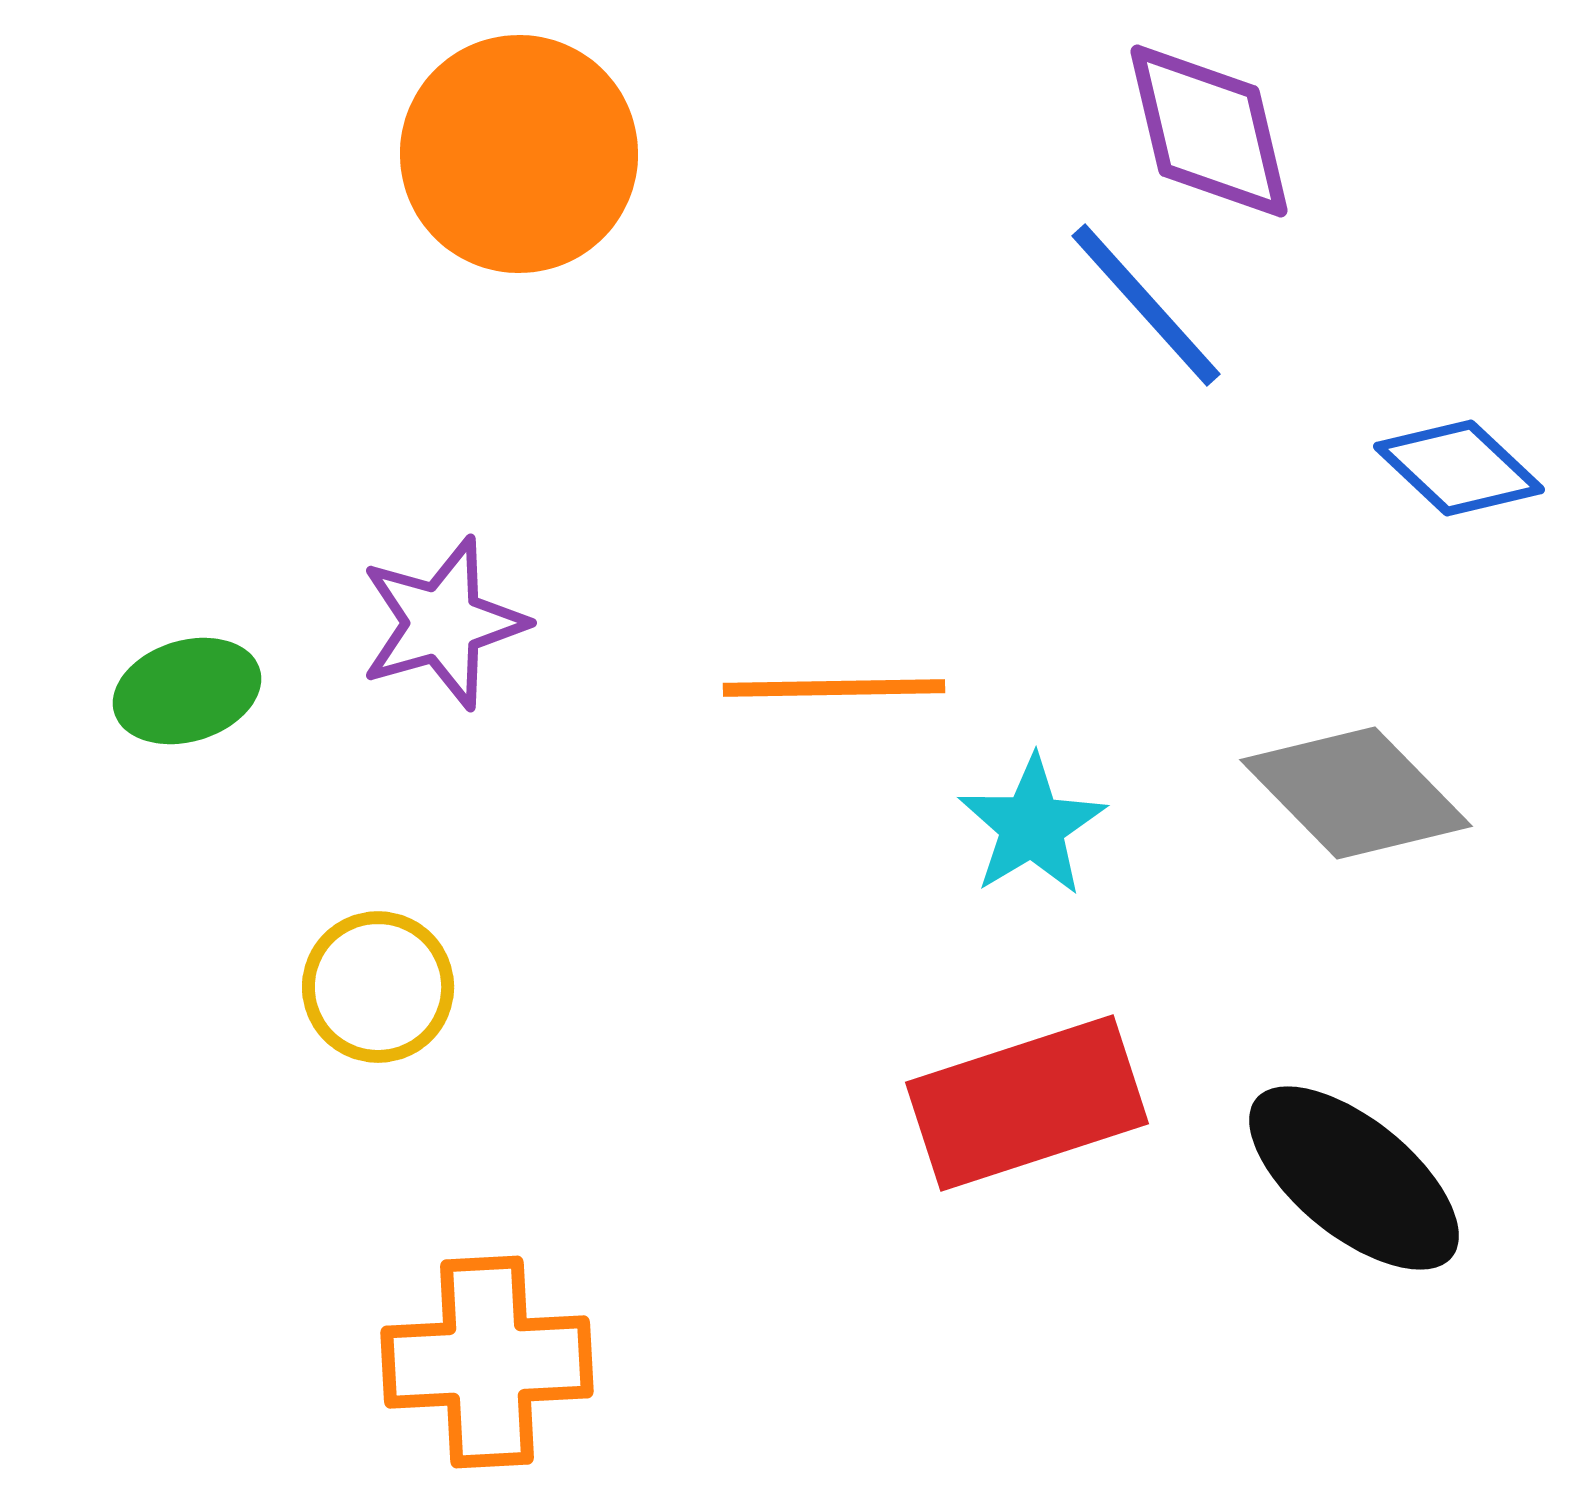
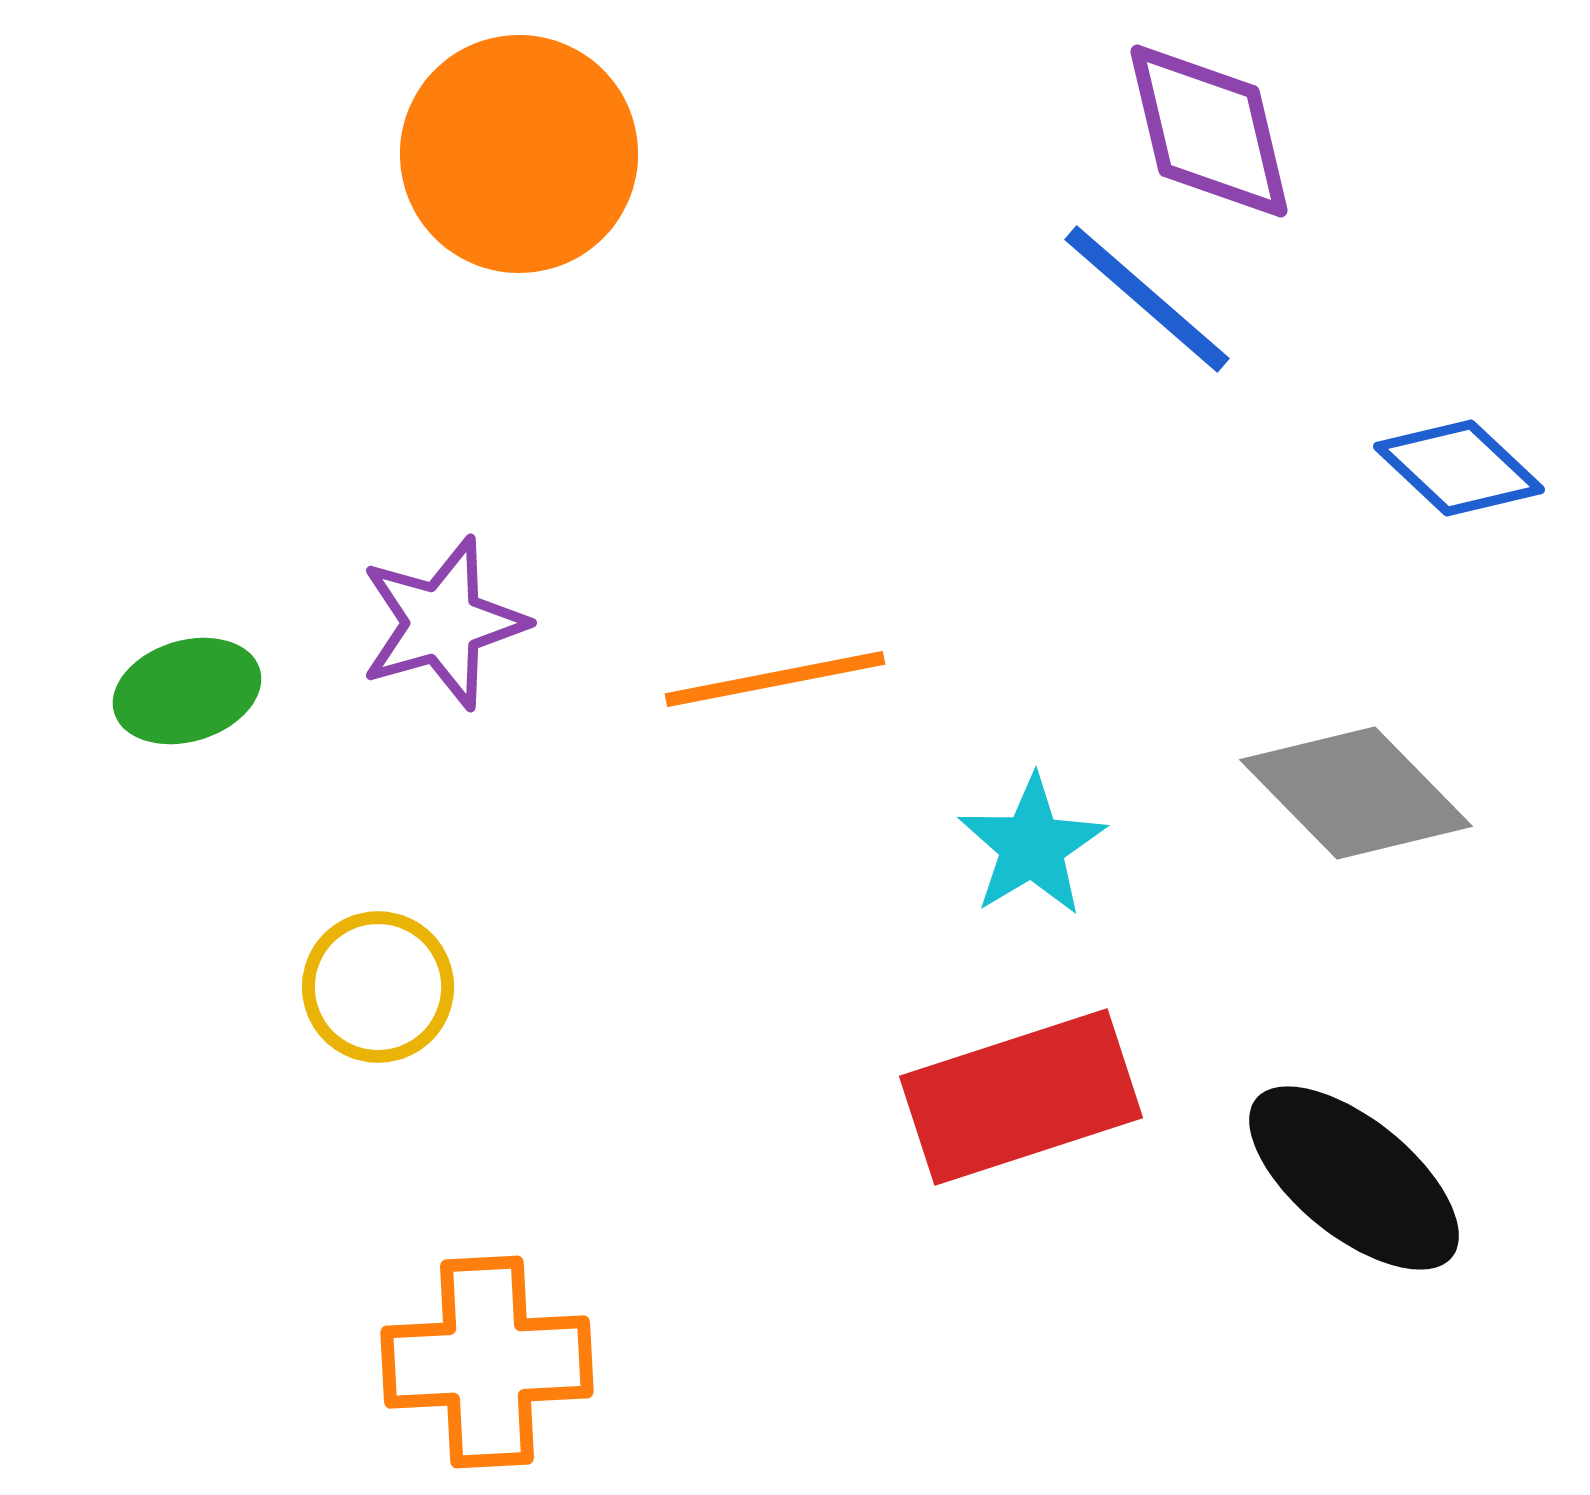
blue line: moved 1 px right, 6 px up; rotated 7 degrees counterclockwise
orange line: moved 59 px left, 9 px up; rotated 10 degrees counterclockwise
cyan star: moved 20 px down
red rectangle: moved 6 px left, 6 px up
